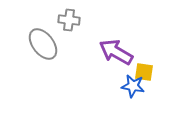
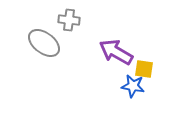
gray ellipse: moved 1 px right, 1 px up; rotated 16 degrees counterclockwise
yellow square: moved 3 px up
